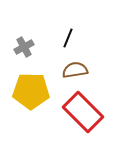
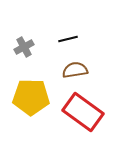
black line: moved 1 px down; rotated 54 degrees clockwise
yellow pentagon: moved 6 px down
red rectangle: rotated 9 degrees counterclockwise
